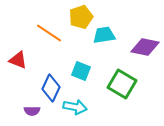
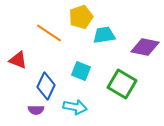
blue diamond: moved 5 px left, 2 px up
purple semicircle: moved 4 px right, 1 px up
